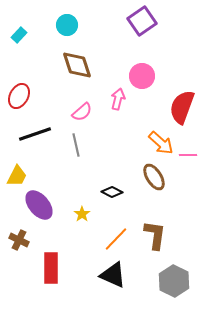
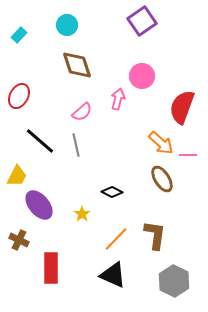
black line: moved 5 px right, 7 px down; rotated 60 degrees clockwise
brown ellipse: moved 8 px right, 2 px down
